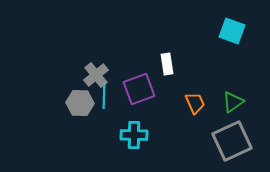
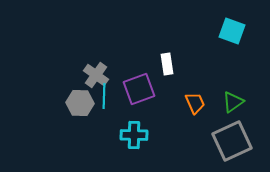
gray cross: rotated 15 degrees counterclockwise
